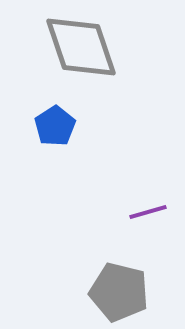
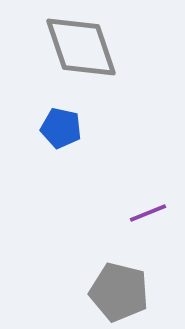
blue pentagon: moved 6 px right, 2 px down; rotated 27 degrees counterclockwise
purple line: moved 1 px down; rotated 6 degrees counterclockwise
